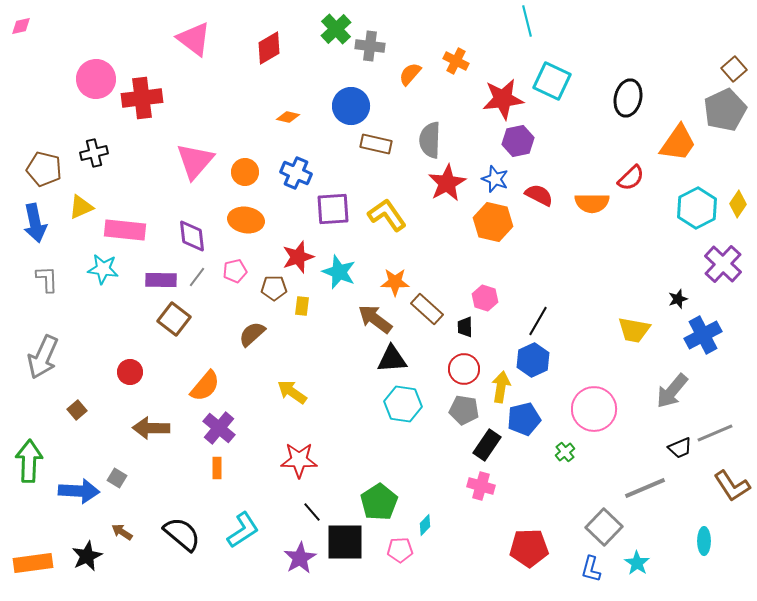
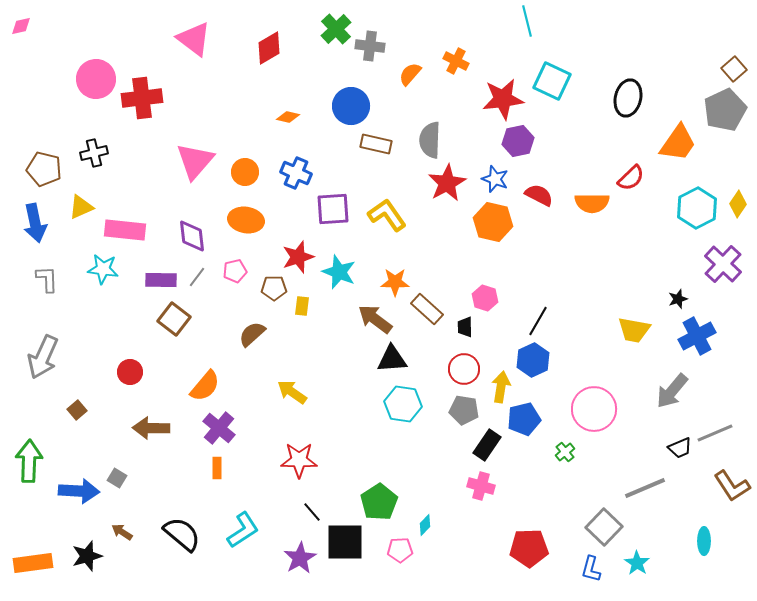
blue cross at (703, 335): moved 6 px left, 1 px down
black star at (87, 556): rotated 8 degrees clockwise
